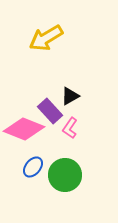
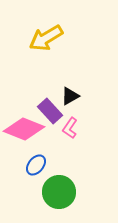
blue ellipse: moved 3 px right, 2 px up
green circle: moved 6 px left, 17 px down
